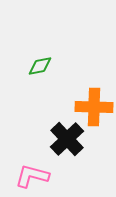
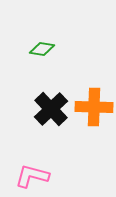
green diamond: moved 2 px right, 17 px up; rotated 20 degrees clockwise
black cross: moved 16 px left, 30 px up
